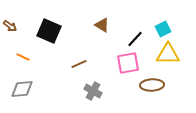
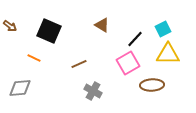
orange line: moved 11 px right, 1 px down
pink square: rotated 20 degrees counterclockwise
gray diamond: moved 2 px left, 1 px up
